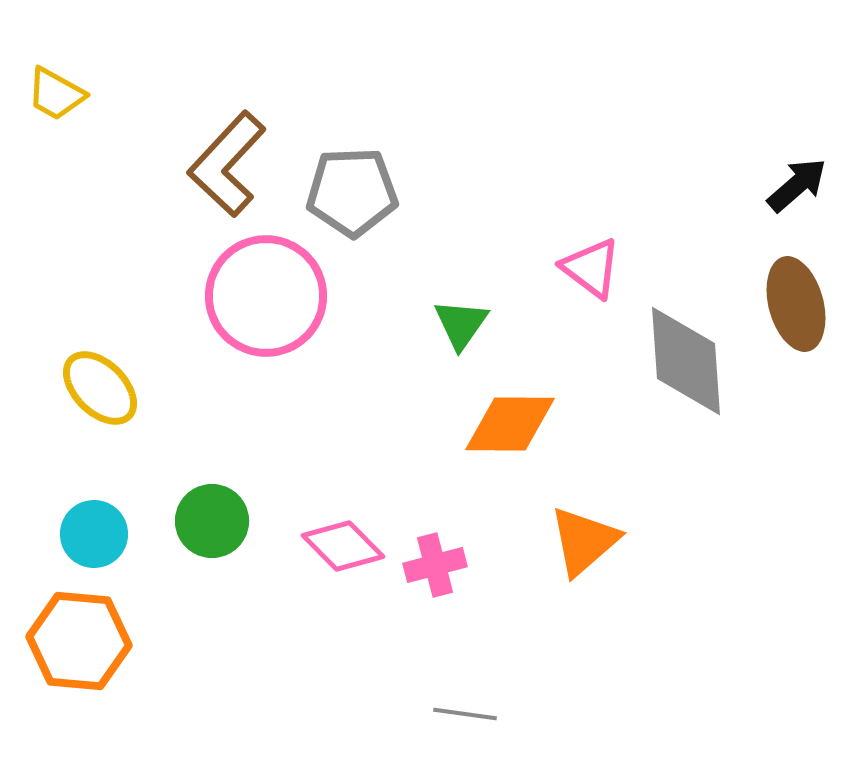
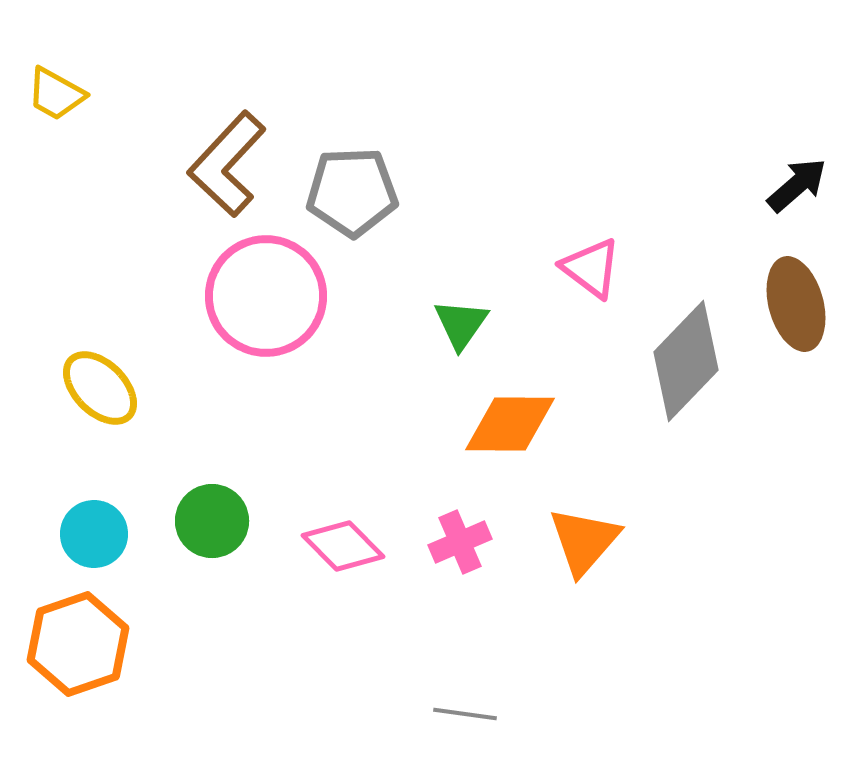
gray diamond: rotated 48 degrees clockwise
orange triangle: rotated 8 degrees counterclockwise
pink cross: moved 25 px right, 23 px up; rotated 8 degrees counterclockwise
orange hexagon: moved 1 px left, 3 px down; rotated 24 degrees counterclockwise
